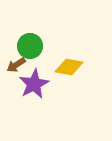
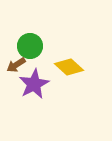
yellow diamond: rotated 32 degrees clockwise
